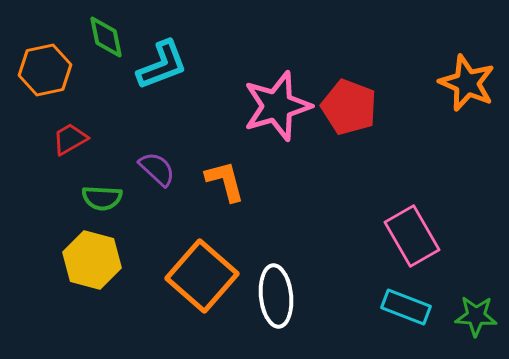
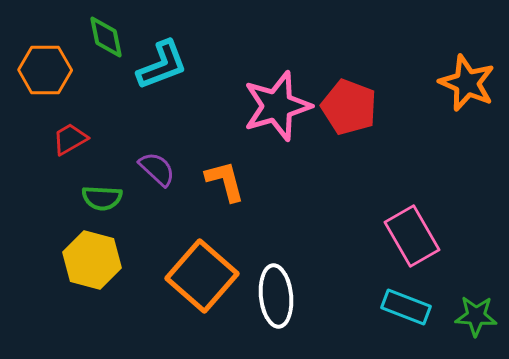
orange hexagon: rotated 12 degrees clockwise
